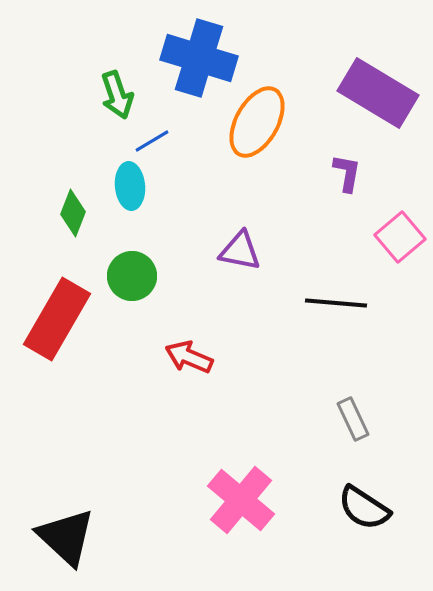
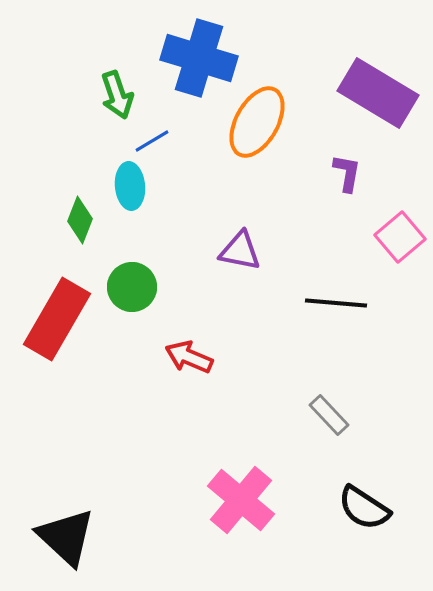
green diamond: moved 7 px right, 7 px down
green circle: moved 11 px down
gray rectangle: moved 24 px left, 4 px up; rotated 18 degrees counterclockwise
